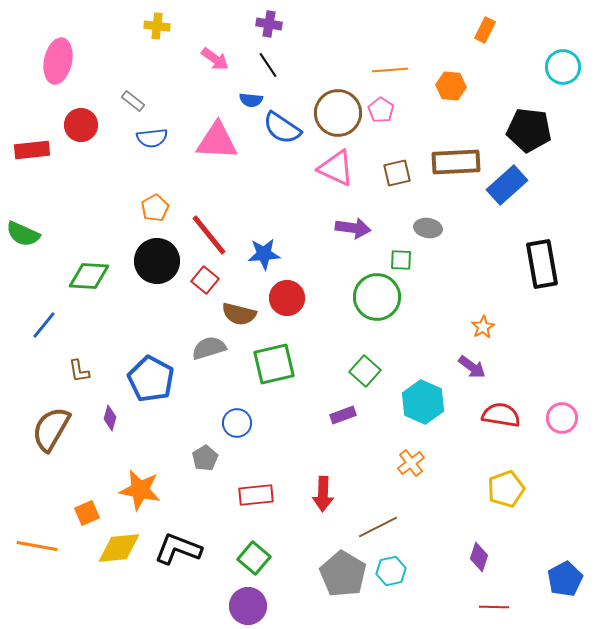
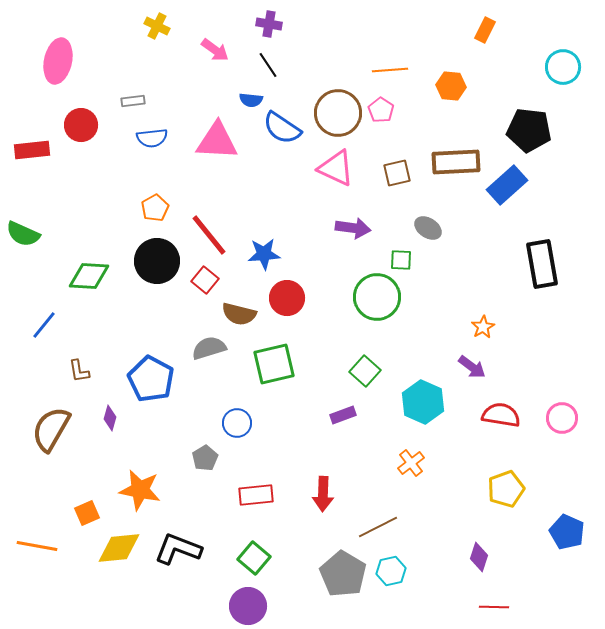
yellow cross at (157, 26): rotated 20 degrees clockwise
pink arrow at (215, 59): moved 9 px up
gray rectangle at (133, 101): rotated 45 degrees counterclockwise
gray ellipse at (428, 228): rotated 24 degrees clockwise
blue pentagon at (565, 579): moved 2 px right, 47 px up; rotated 20 degrees counterclockwise
